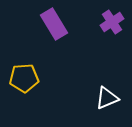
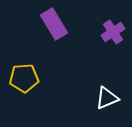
purple cross: moved 1 px right, 10 px down
